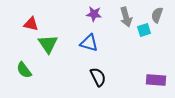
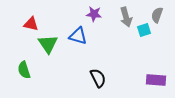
blue triangle: moved 11 px left, 7 px up
green semicircle: rotated 18 degrees clockwise
black semicircle: moved 1 px down
